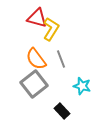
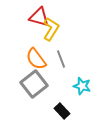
red triangle: moved 2 px right, 1 px up
